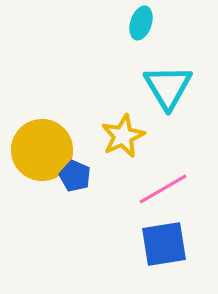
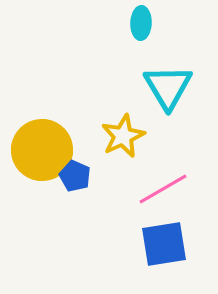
cyan ellipse: rotated 16 degrees counterclockwise
